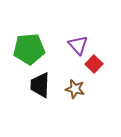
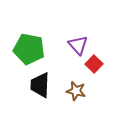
green pentagon: rotated 16 degrees clockwise
brown star: moved 1 px right, 2 px down
